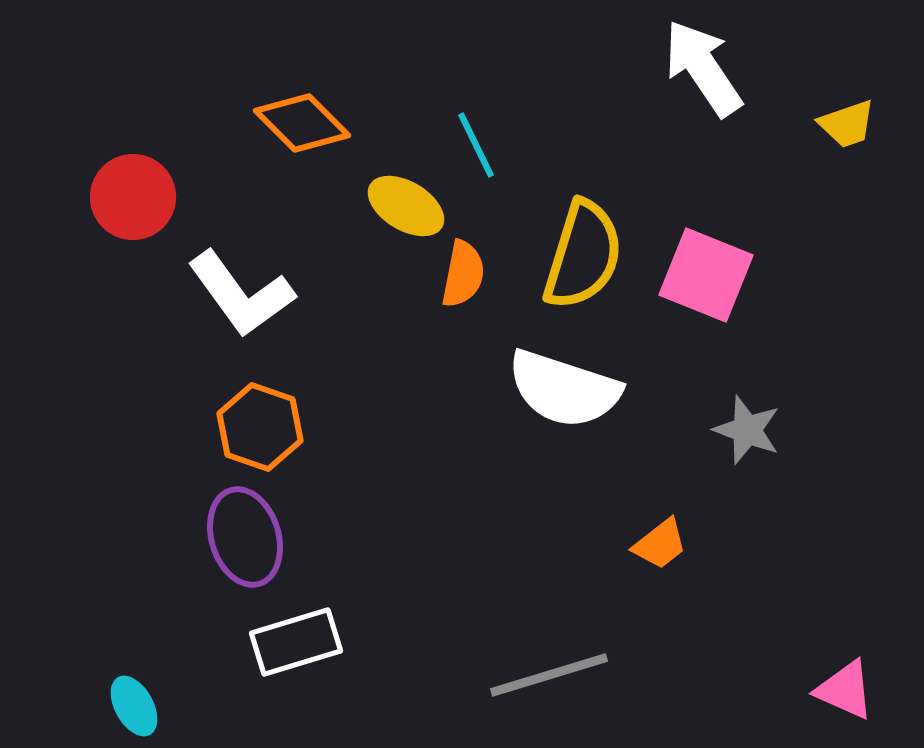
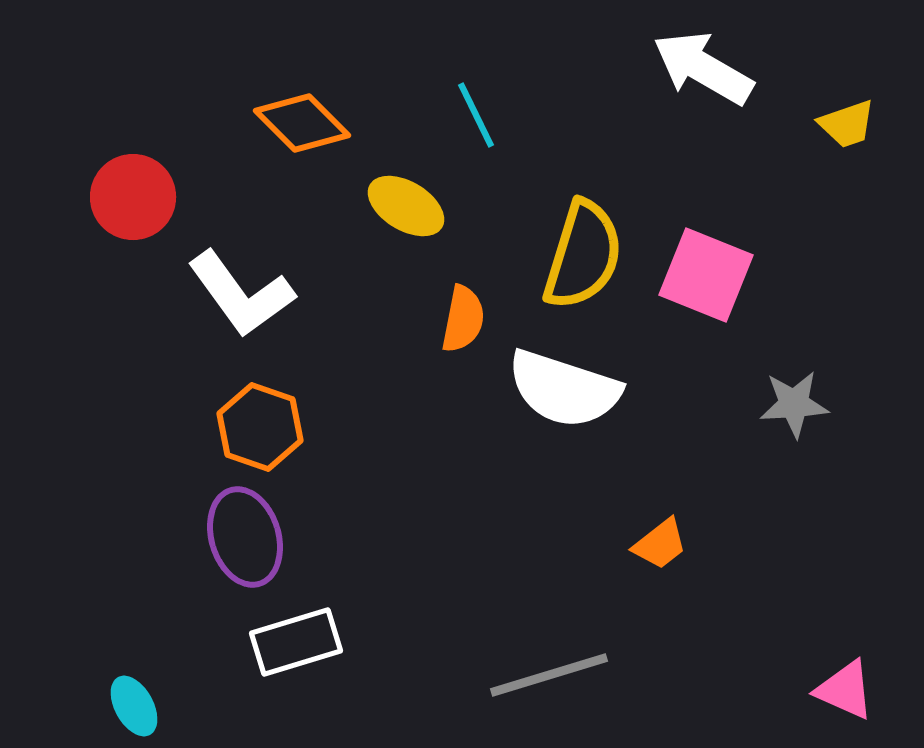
white arrow: rotated 26 degrees counterclockwise
cyan line: moved 30 px up
orange semicircle: moved 45 px down
gray star: moved 47 px right, 26 px up; rotated 24 degrees counterclockwise
